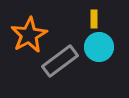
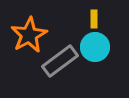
cyan circle: moved 4 px left
